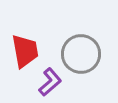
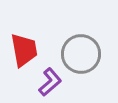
red trapezoid: moved 1 px left, 1 px up
